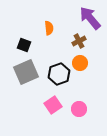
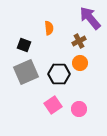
black hexagon: rotated 20 degrees clockwise
